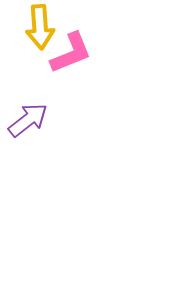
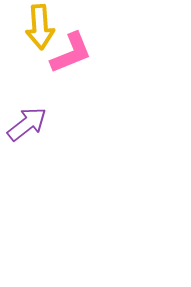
purple arrow: moved 1 px left, 4 px down
